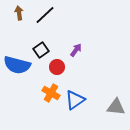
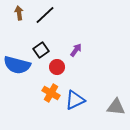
blue triangle: rotated 10 degrees clockwise
